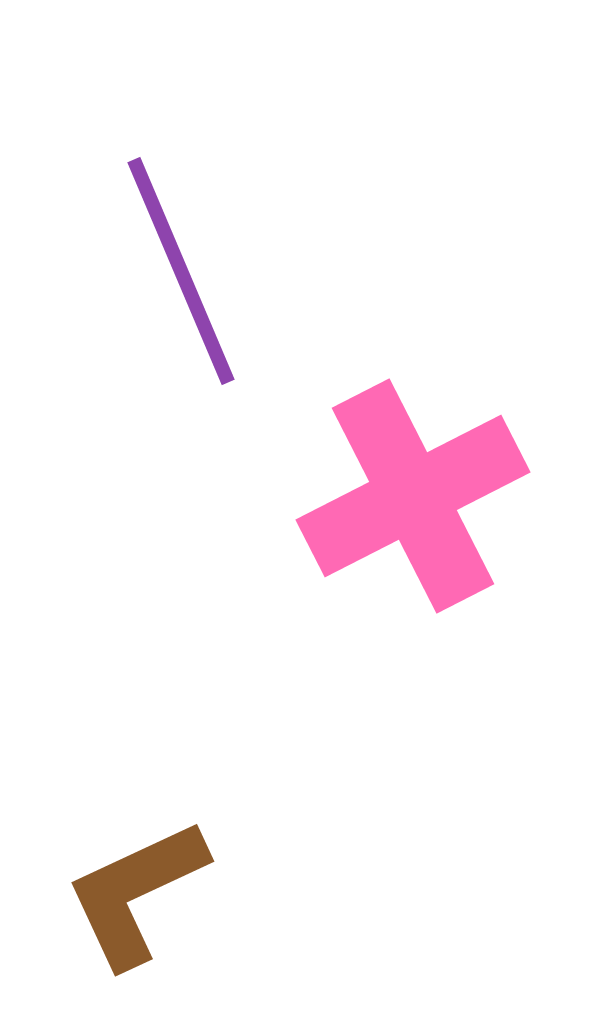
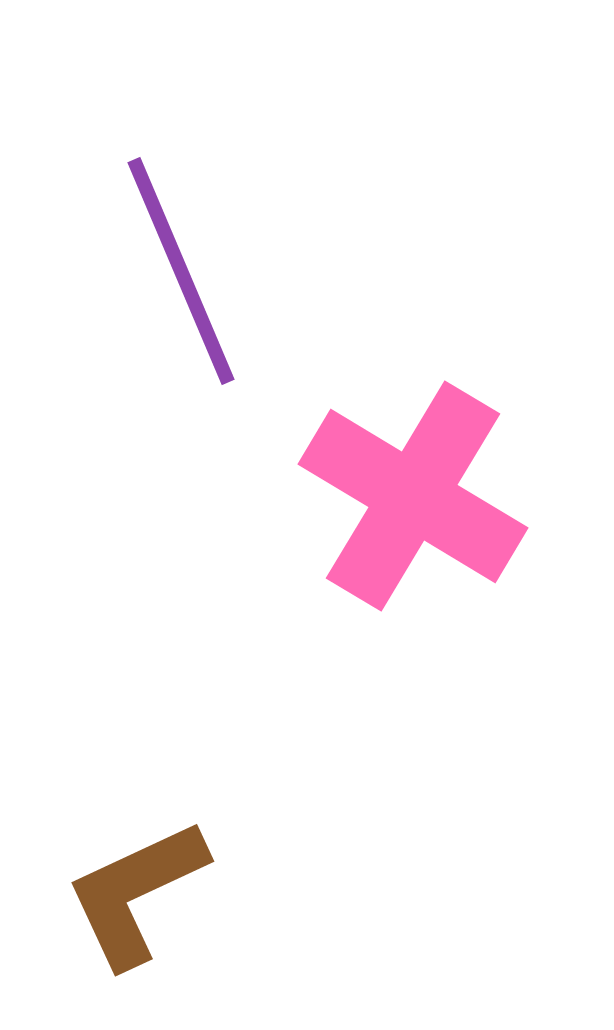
pink cross: rotated 32 degrees counterclockwise
